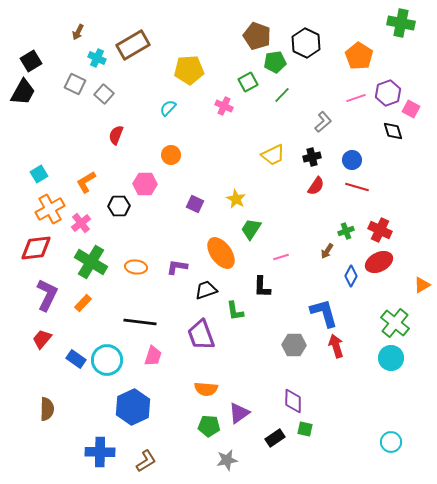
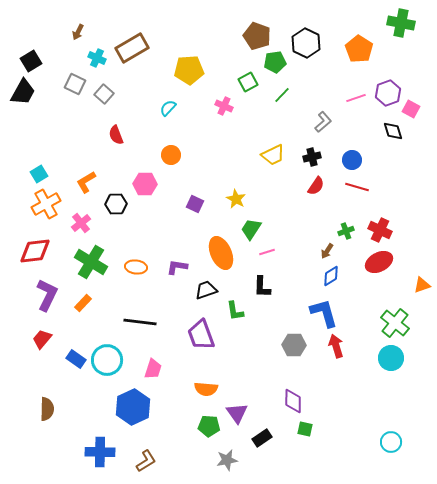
brown rectangle at (133, 45): moved 1 px left, 3 px down
orange pentagon at (359, 56): moved 7 px up
red semicircle at (116, 135): rotated 42 degrees counterclockwise
black hexagon at (119, 206): moved 3 px left, 2 px up
orange cross at (50, 209): moved 4 px left, 5 px up
red diamond at (36, 248): moved 1 px left, 3 px down
orange ellipse at (221, 253): rotated 12 degrees clockwise
pink line at (281, 257): moved 14 px left, 5 px up
blue diamond at (351, 276): moved 20 px left; rotated 30 degrees clockwise
orange triangle at (422, 285): rotated 12 degrees clockwise
pink trapezoid at (153, 356): moved 13 px down
purple triangle at (239, 413): moved 2 px left; rotated 30 degrees counterclockwise
black rectangle at (275, 438): moved 13 px left
